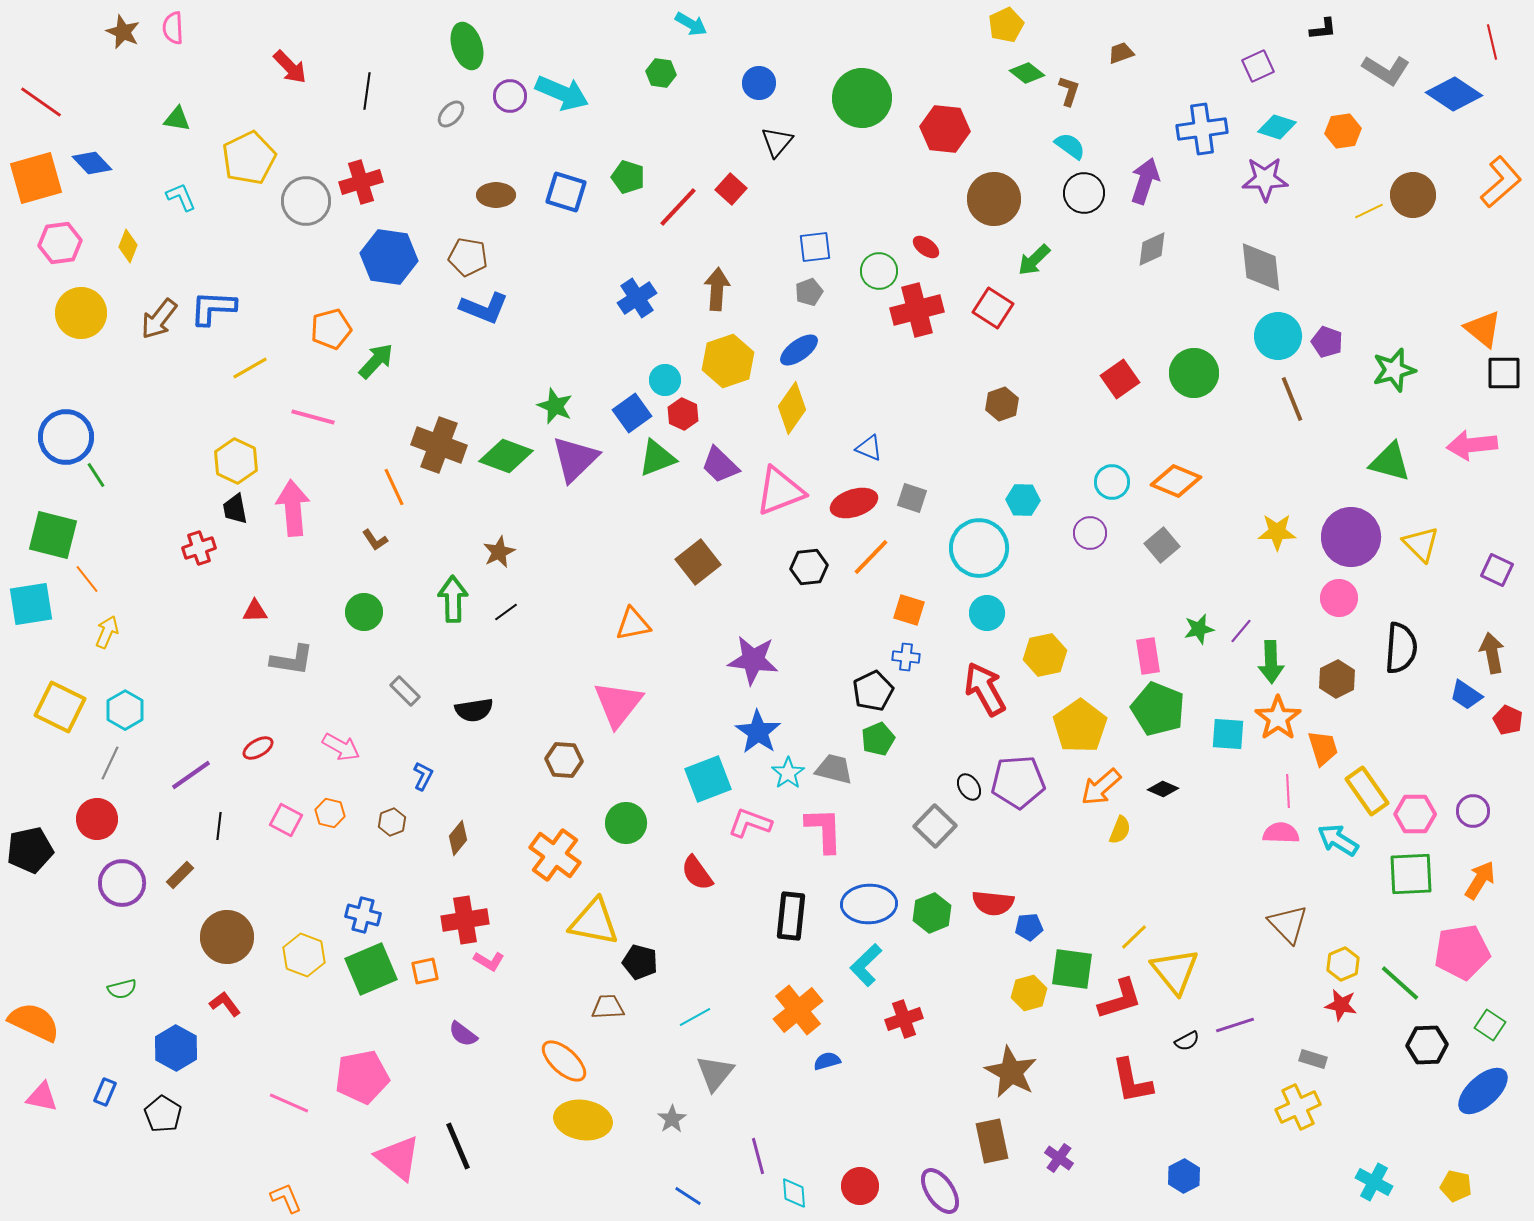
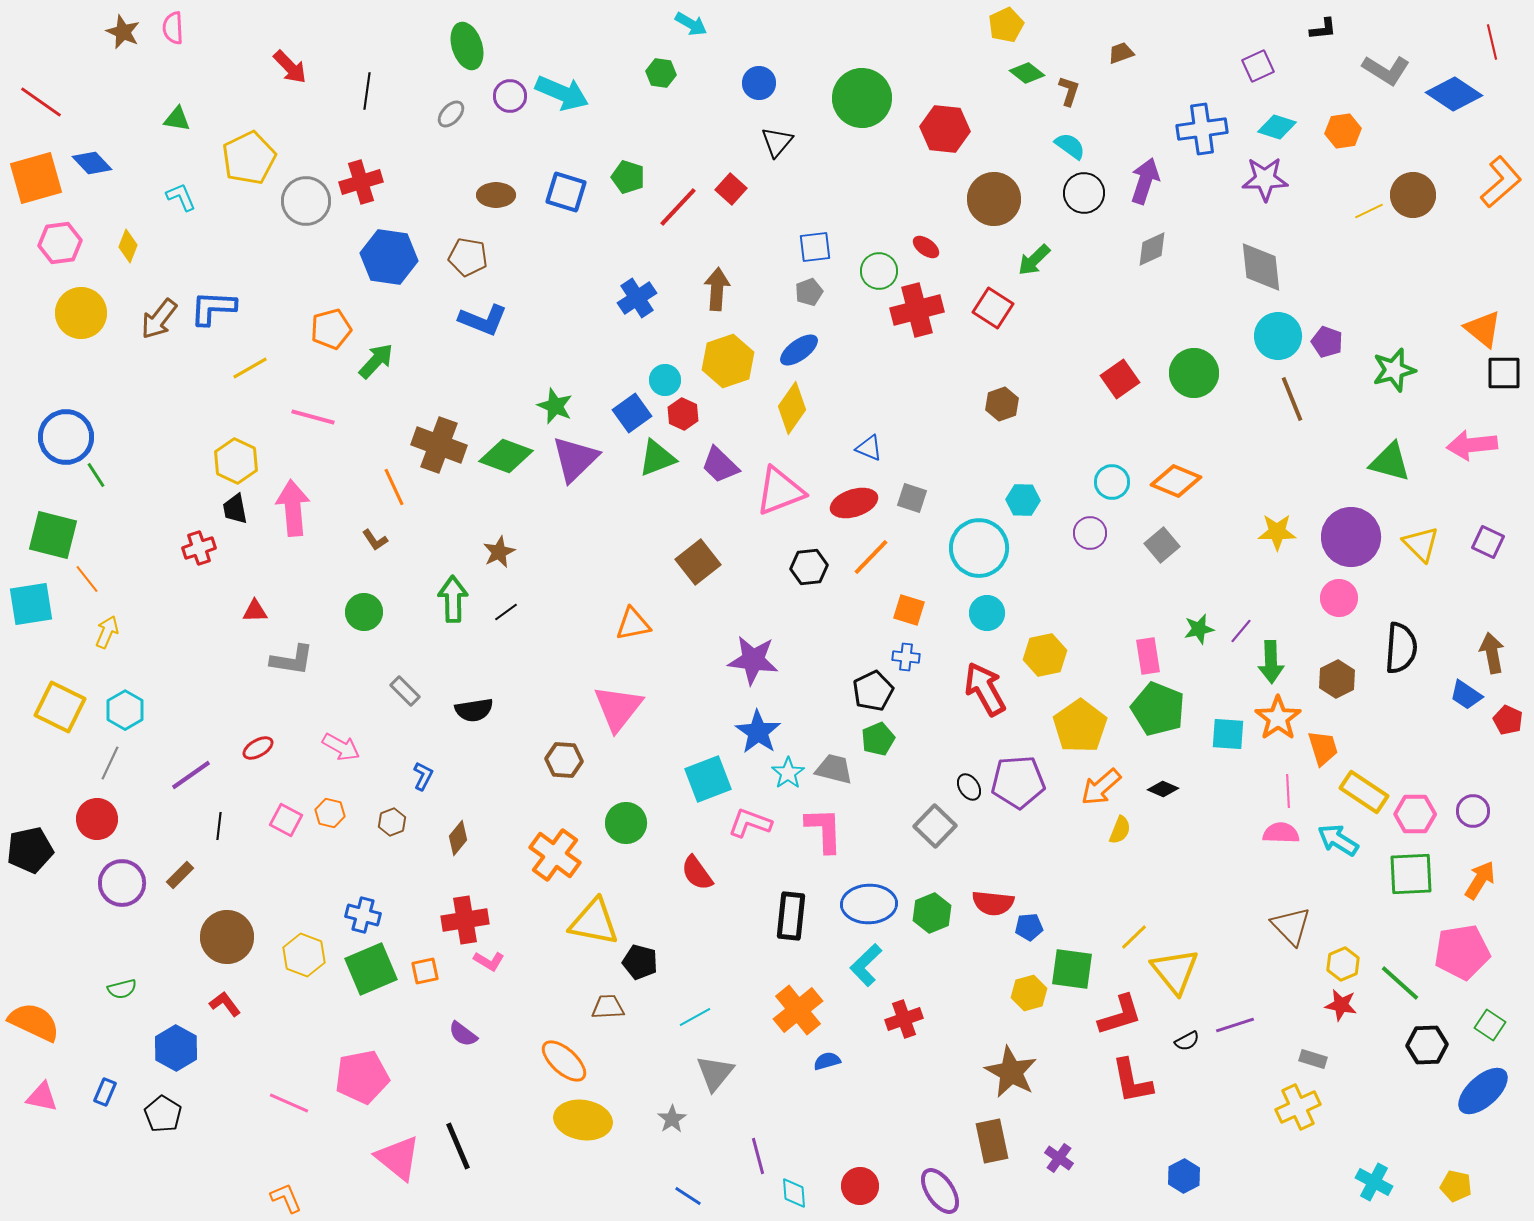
blue L-shape at (484, 308): moved 1 px left, 12 px down
purple square at (1497, 570): moved 9 px left, 28 px up
pink triangle at (618, 704): moved 4 px down
yellow rectangle at (1367, 791): moved 3 px left, 1 px down; rotated 21 degrees counterclockwise
brown triangle at (1288, 924): moved 3 px right, 2 px down
red L-shape at (1120, 999): moved 16 px down
